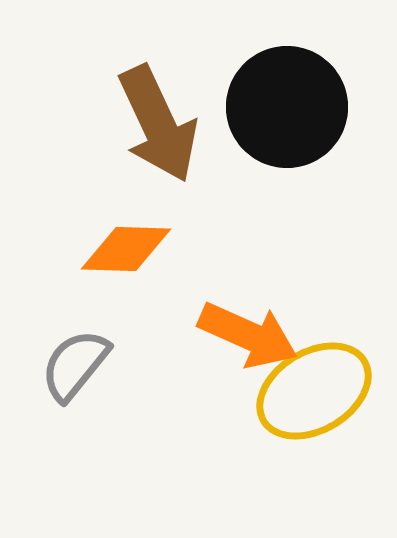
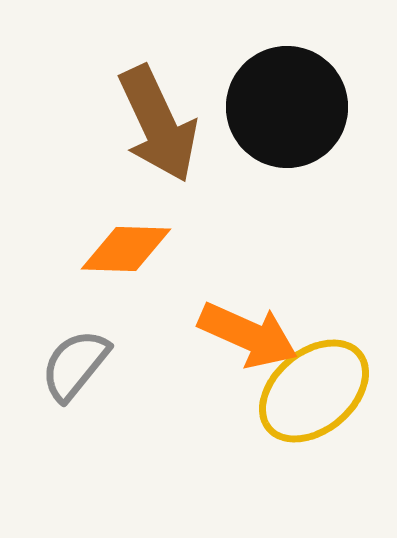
yellow ellipse: rotated 9 degrees counterclockwise
